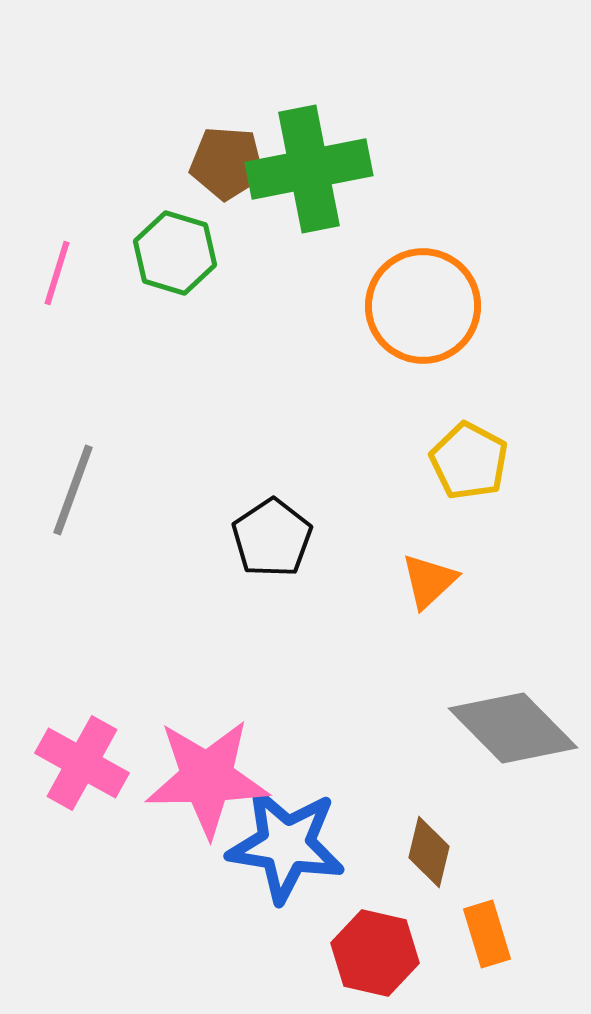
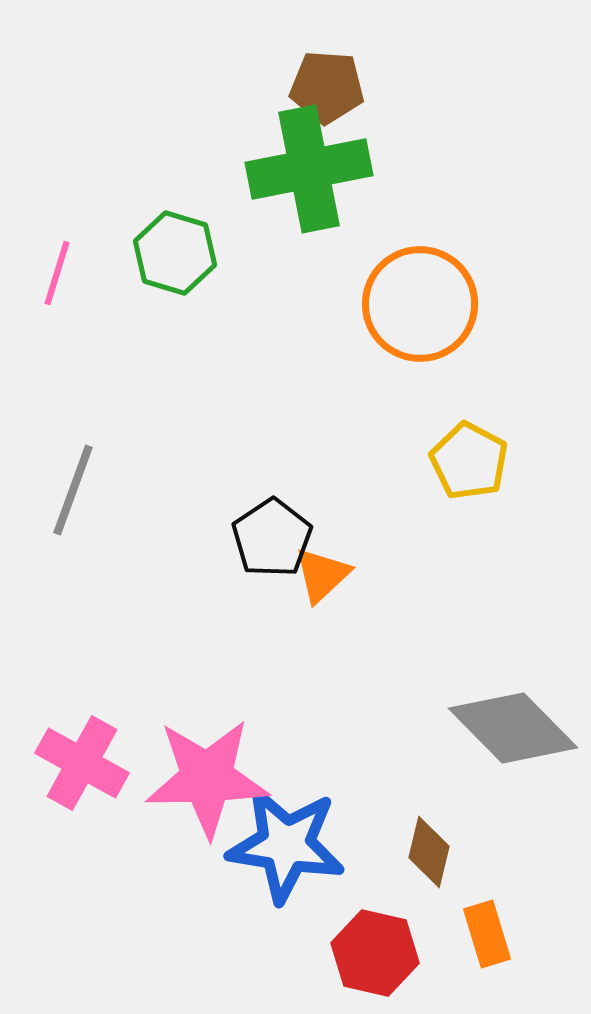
brown pentagon: moved 100 px right, 76 px up
orange circle: moved 3 px left, 2 px up
orange triangle: moved 107 px left, 6 px up
